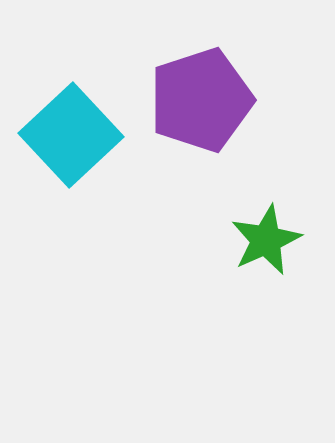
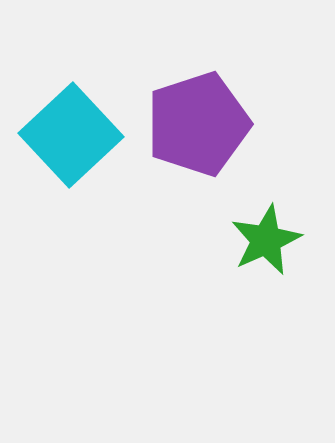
purple pentagon: moved 3 px left, 24 px down
